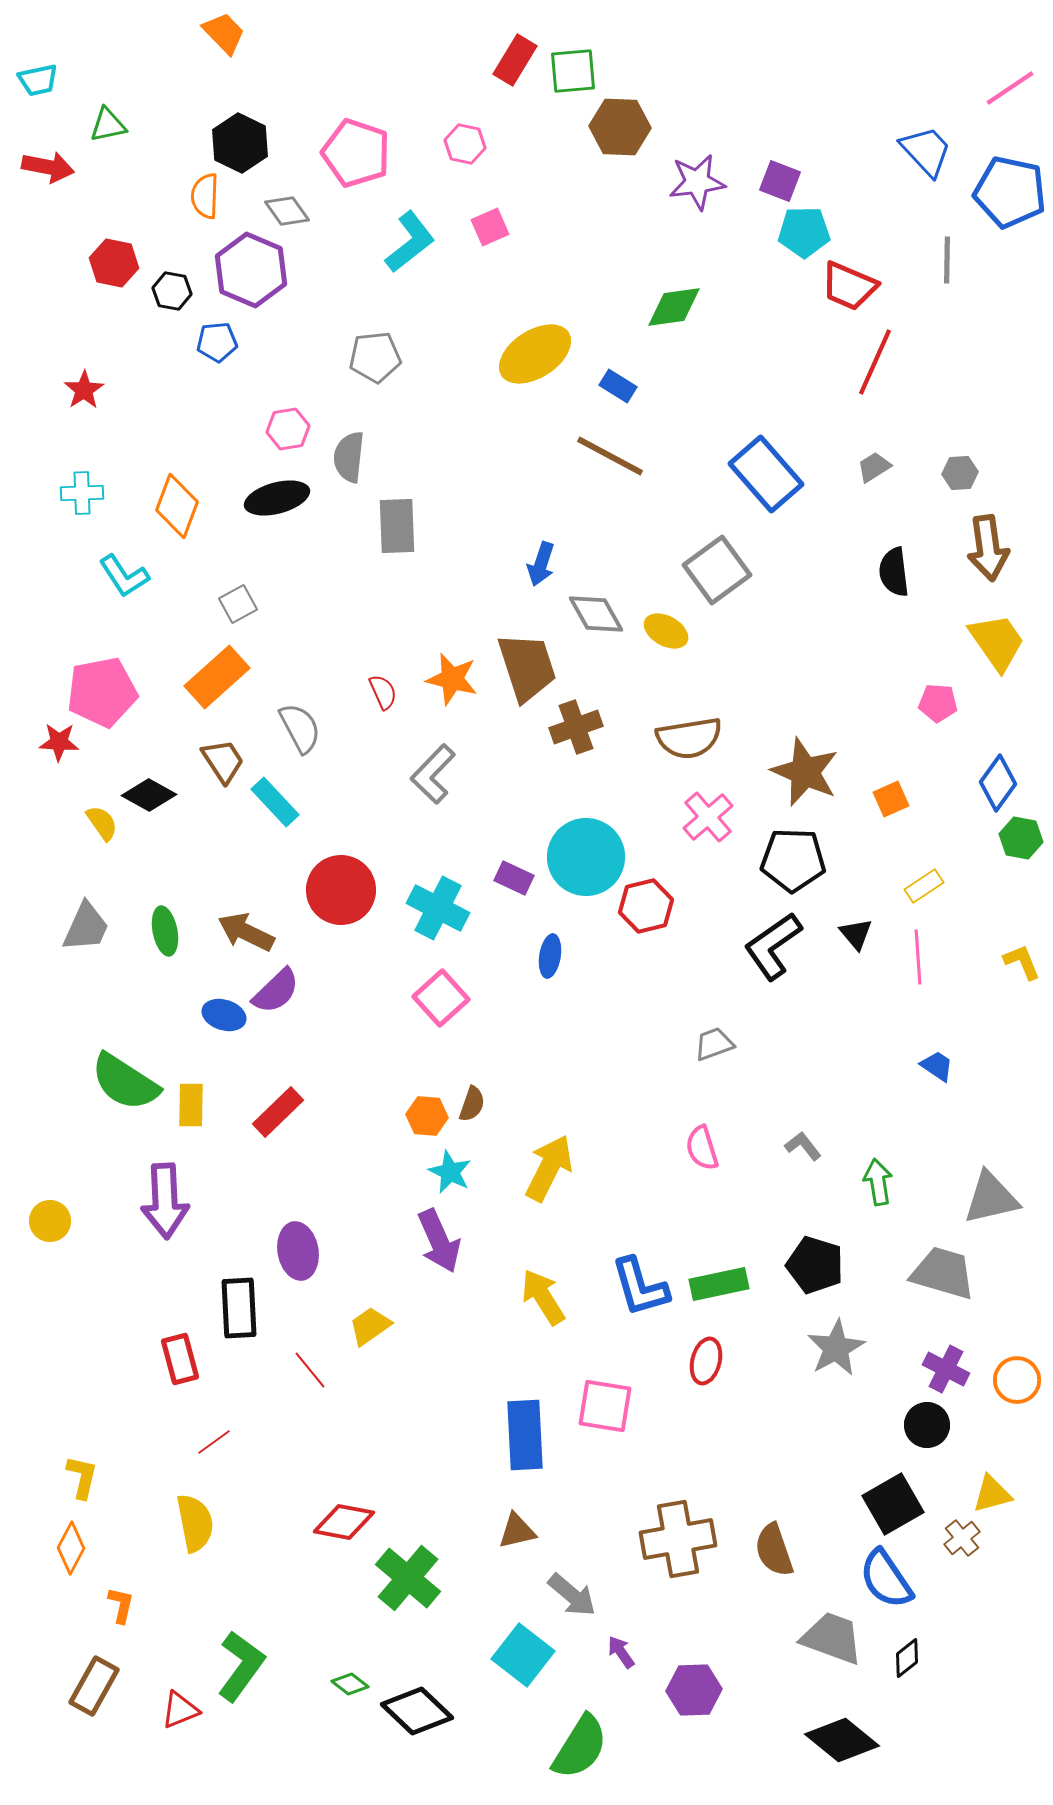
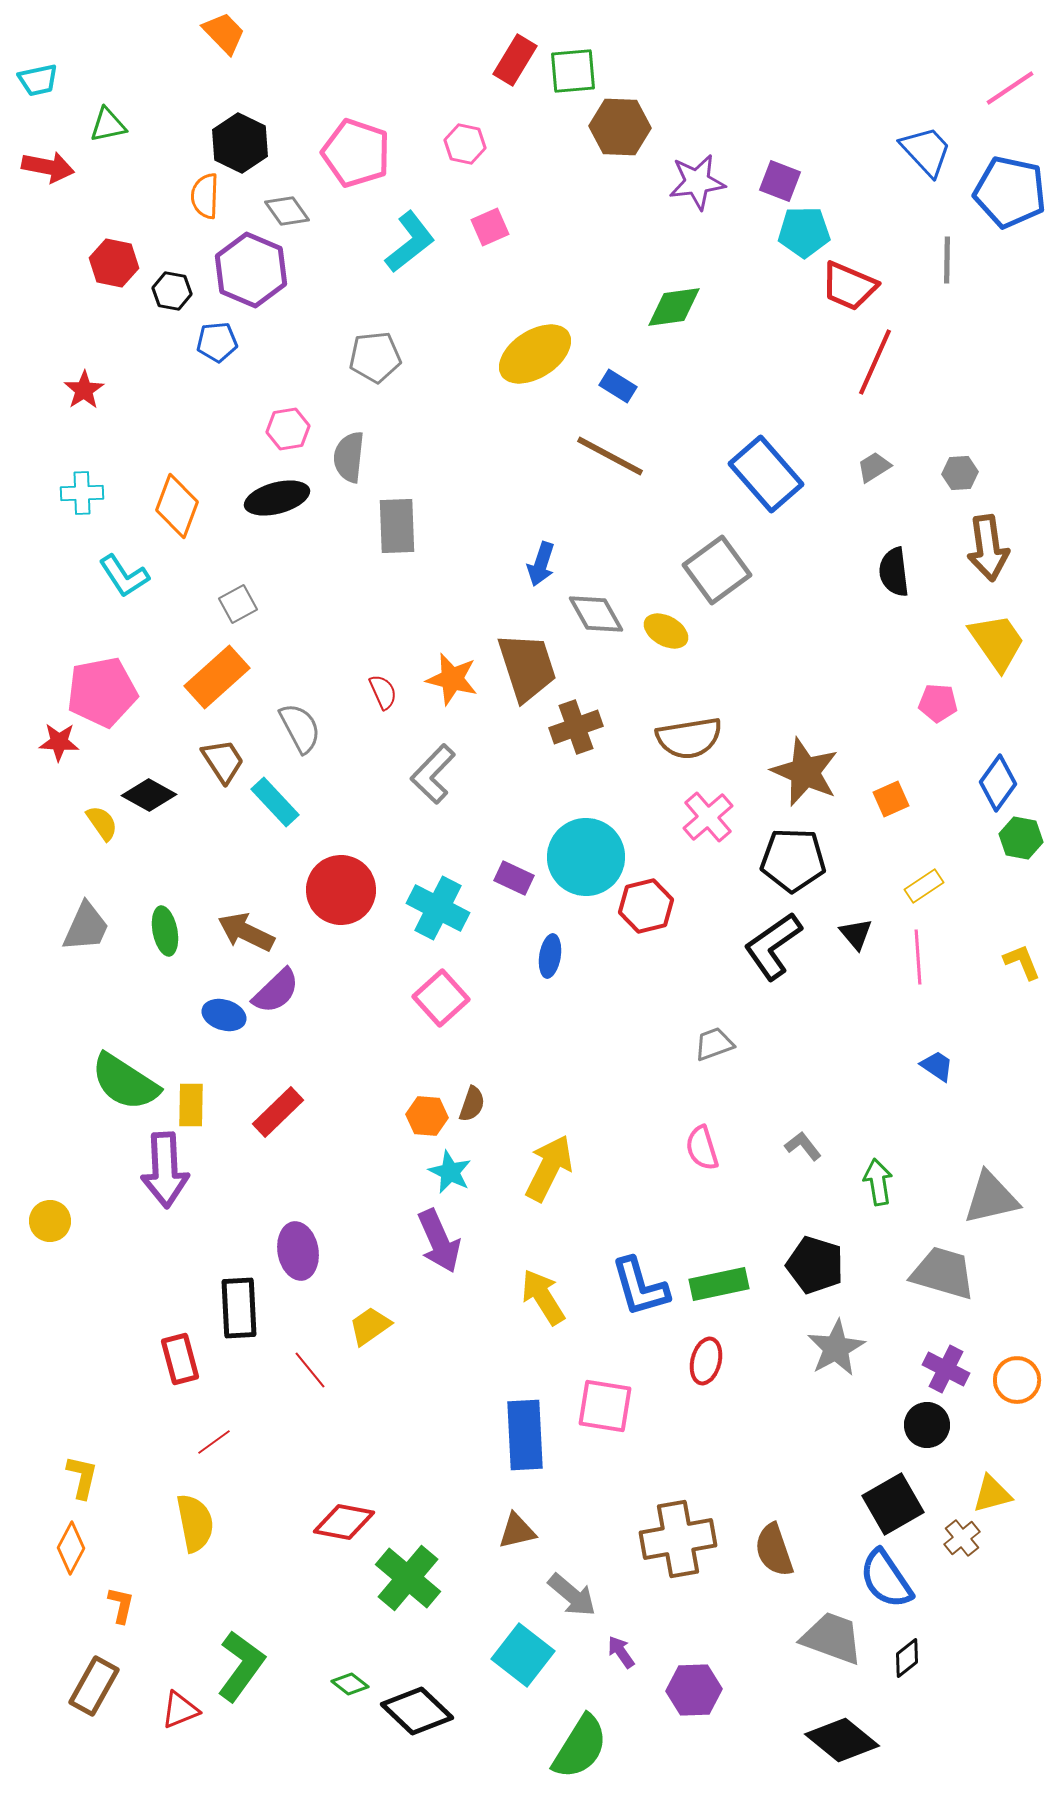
purple arrow at (165, 1201): moved 31 px up
